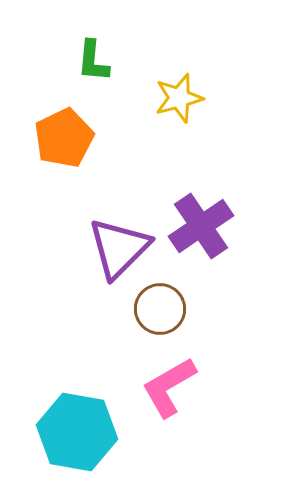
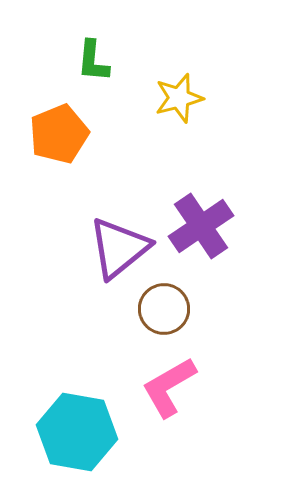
orange pentagon: moved 5 px left, 4 px up; rotated 4 degrees clockwise
purple triangle: rotated 6 degrees clockwise
brown circle: moved 4 px right
